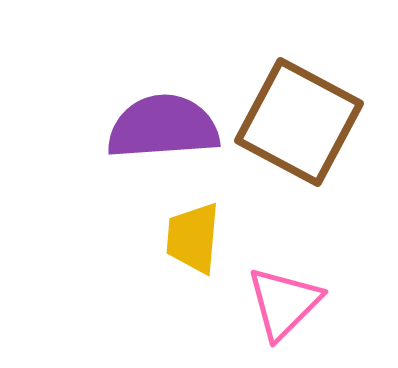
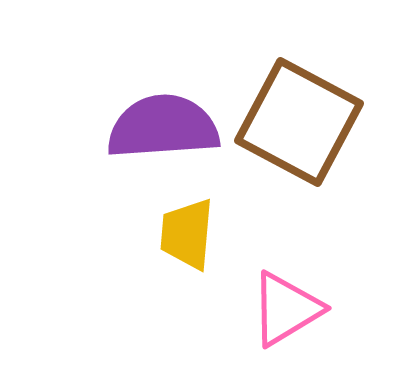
yellow trapezoid: moved 6 px left, 4 px up
pink triangle: moved 2 px right, 6 px down; rotated 14 degrees clockwise
